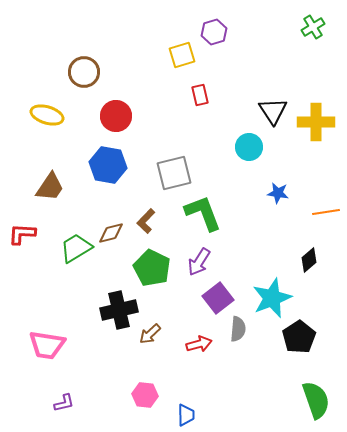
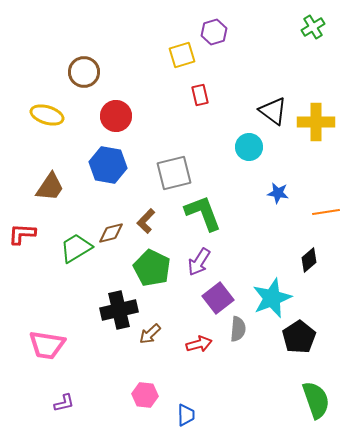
black triangle: rotated 20 degrees counterclockwise
